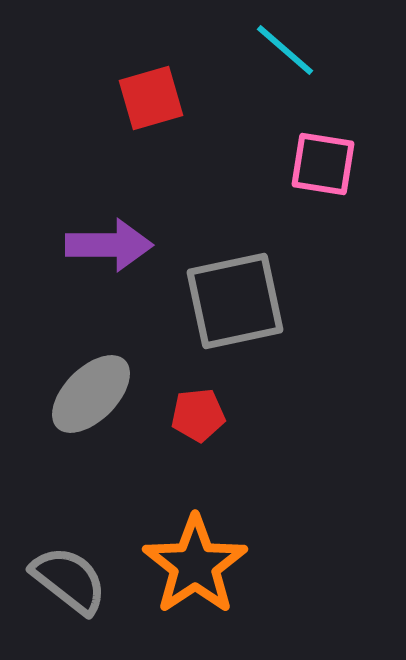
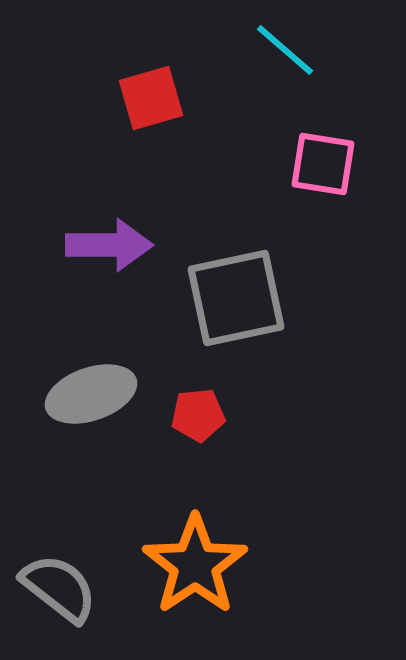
gray square: moved 1 px right, 3 px up
gray ellipse: rotated 26 degrees clockwise
gray semicircle: moved 10 px left, 8 px down
